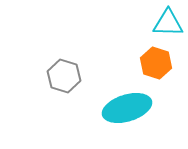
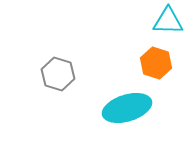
cyan triangle: moved 2 px up
gray hexagon: moved 6 px left, 2 px up
